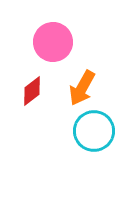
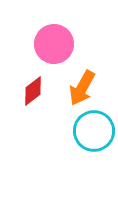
pink circle: moved 1 px right, 2 px down
red diamond: moved 1 px right
